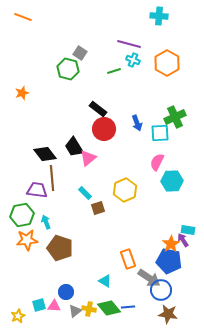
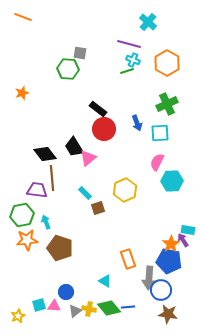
cyan cross at (159, 16): moved 11 px left, 6 px down; rotated 36 degrees clockwise
gray square at (80, 53): rotated 24 degrees counterclockwise
green hexagon at (68, 69): rotated 10 degrees counterclockwise
green line at (114, 71): moved 13 px right
green cross at (175, 117): moved 8 px left, 13 px up
gray arrow at (149, 278): rotated 60 degrees clockwise
